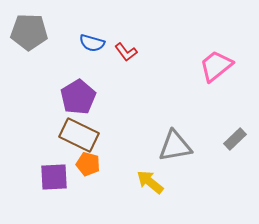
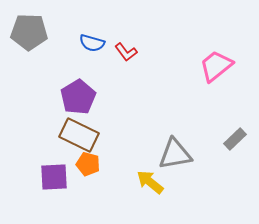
gray triangle: moved 8 px down
